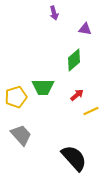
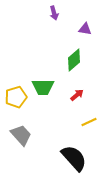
yellow line: moved 2 px left, 11 px down
